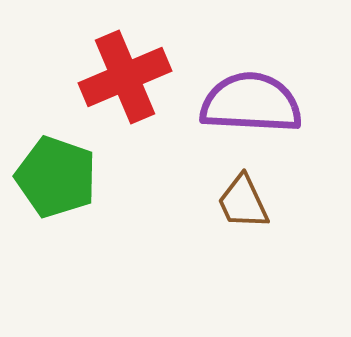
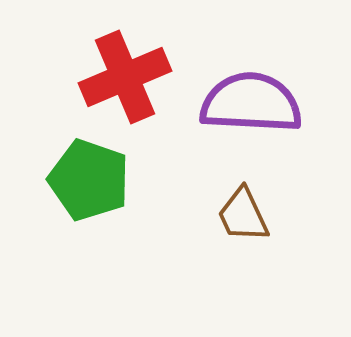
green pentagon: moved 33 px right, 3 px down
brown trapezoid: moved 13 px down
